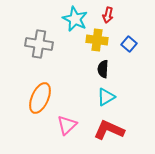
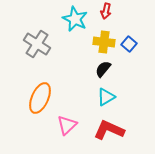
red arrow: moved 2 px left, 4 px up
yellow cross: moved 7 px right, 2 px down
gray cross: moved 2 px left; rotated 24 degrees clockwise
black semicircle: rotated 36 degrees clockwise
